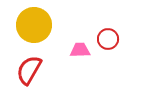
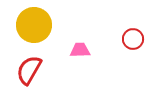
red circle: moved 25 px right
